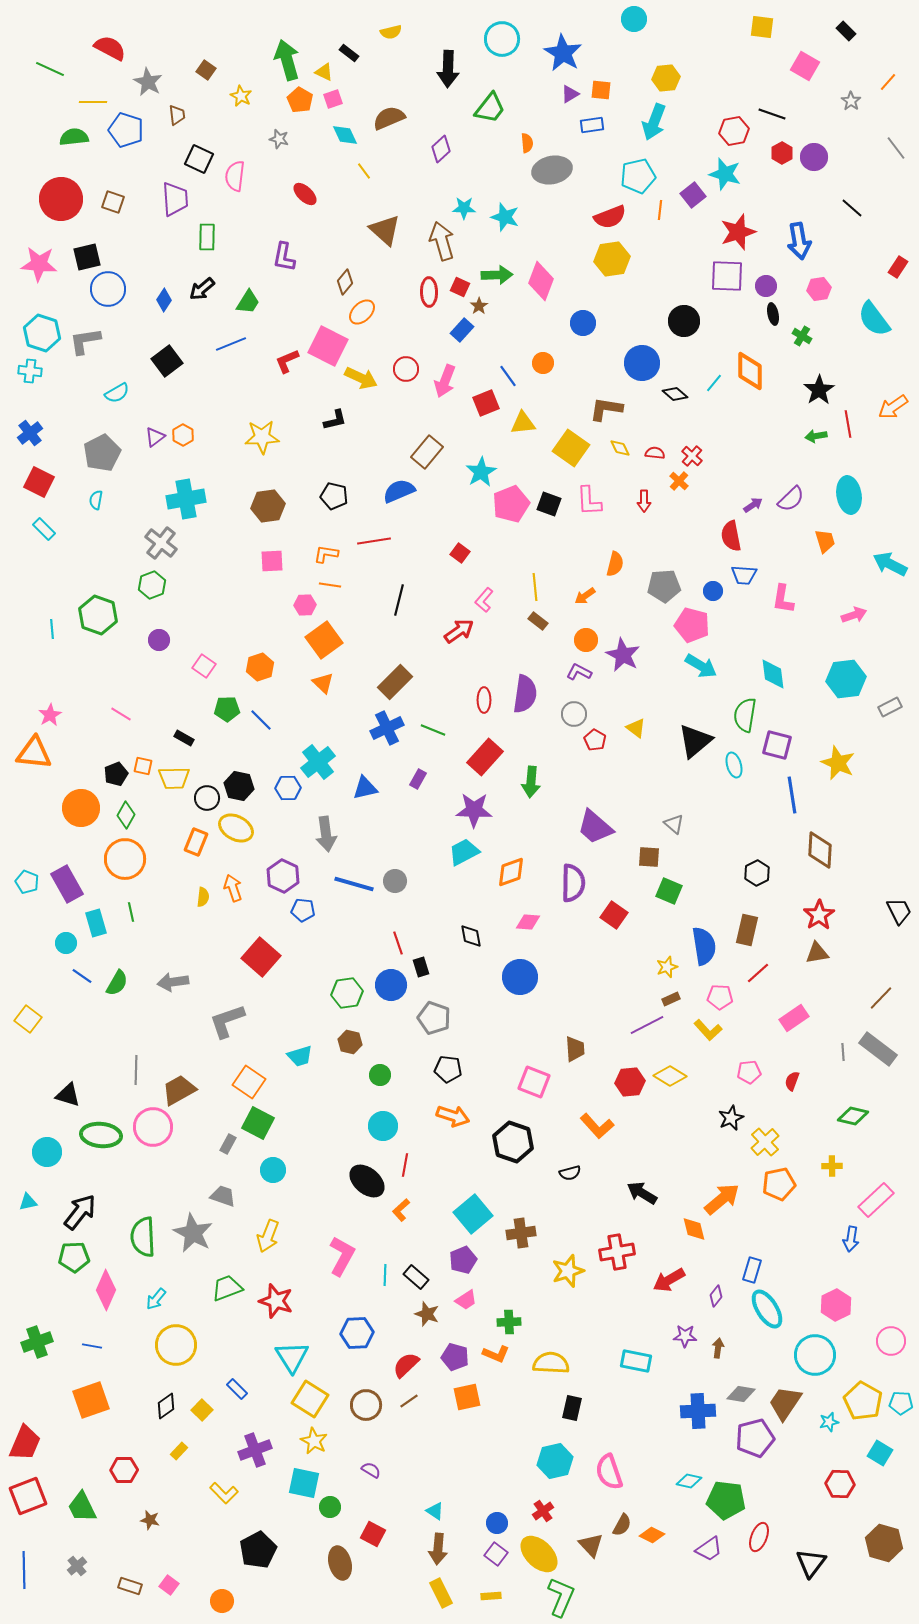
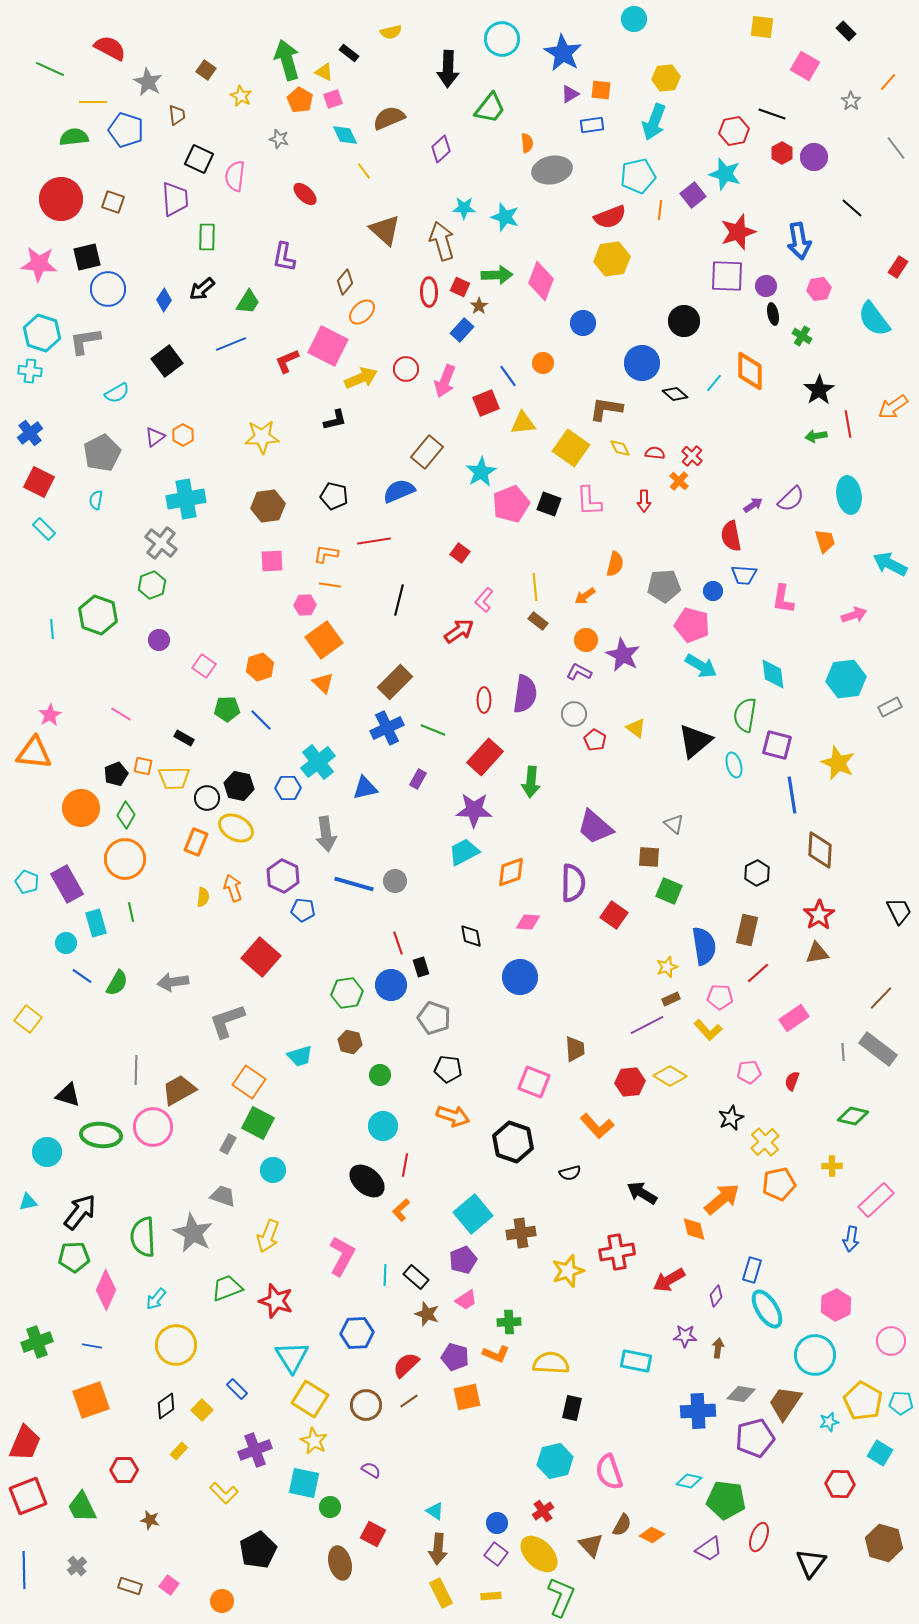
yellow arrow at (361, 378): rotated 48 degrees counterclockwise
